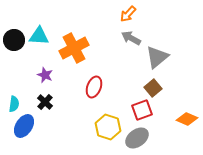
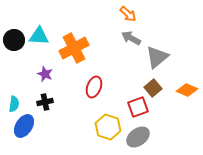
orange arrow: rotated 90 degrees counterclockwise
purple star: moved 1 px up
black cross: rotated 35 degrees clockwise
red square: moved 4 px left, 3 px up
orange diamond: moved 29 px up
gray ellipse: moved 1 px right, 1 px up
